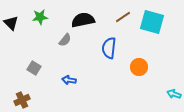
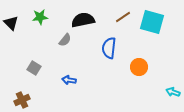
cyan arrow: moved 1 px left, 2 px up
